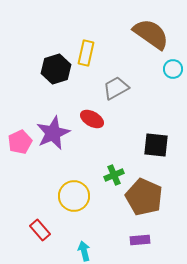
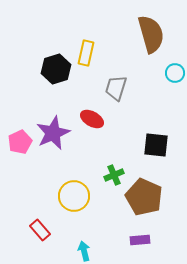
brown semicircle: rotated 39 degrees clockwise
cyan circle: moved 2 px right, 4 px down
gray trapezoid: rotated 44 degrees counterclockwise
